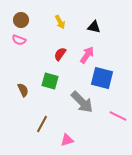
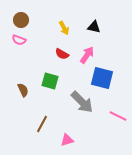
yellow arrow: moved 4 px right, 6 px down
red semicircle: moved 2 px right; rotated 96 degrees counterclockwise
